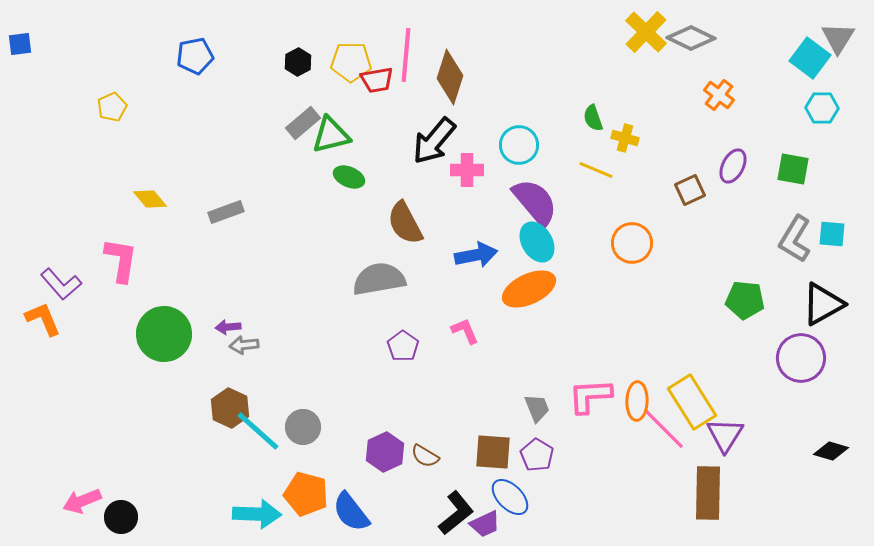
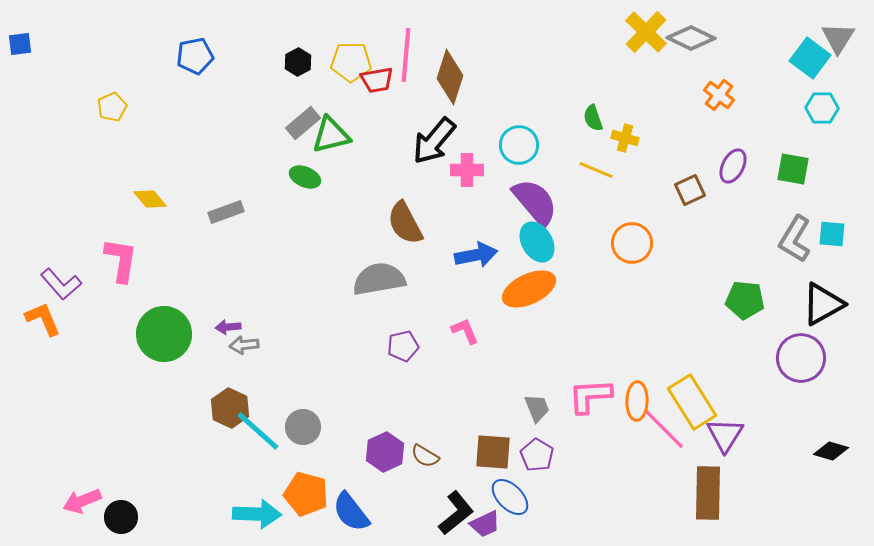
green ellipse at (349, 177): moved 44 px left
purple pentagon at (403, 346): rotated 24 degrees clockwise
